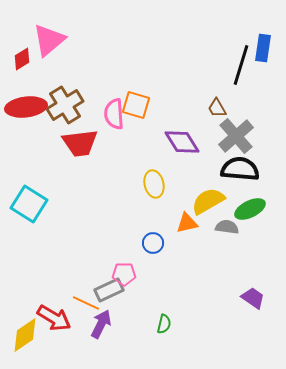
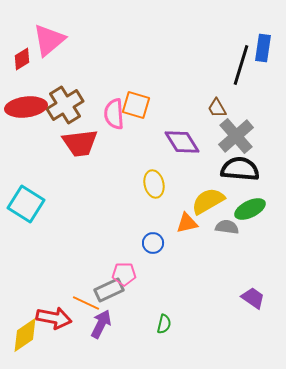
cyan square: moved 3 px left
red arrow: rotated 20 degrees counterclockwise
